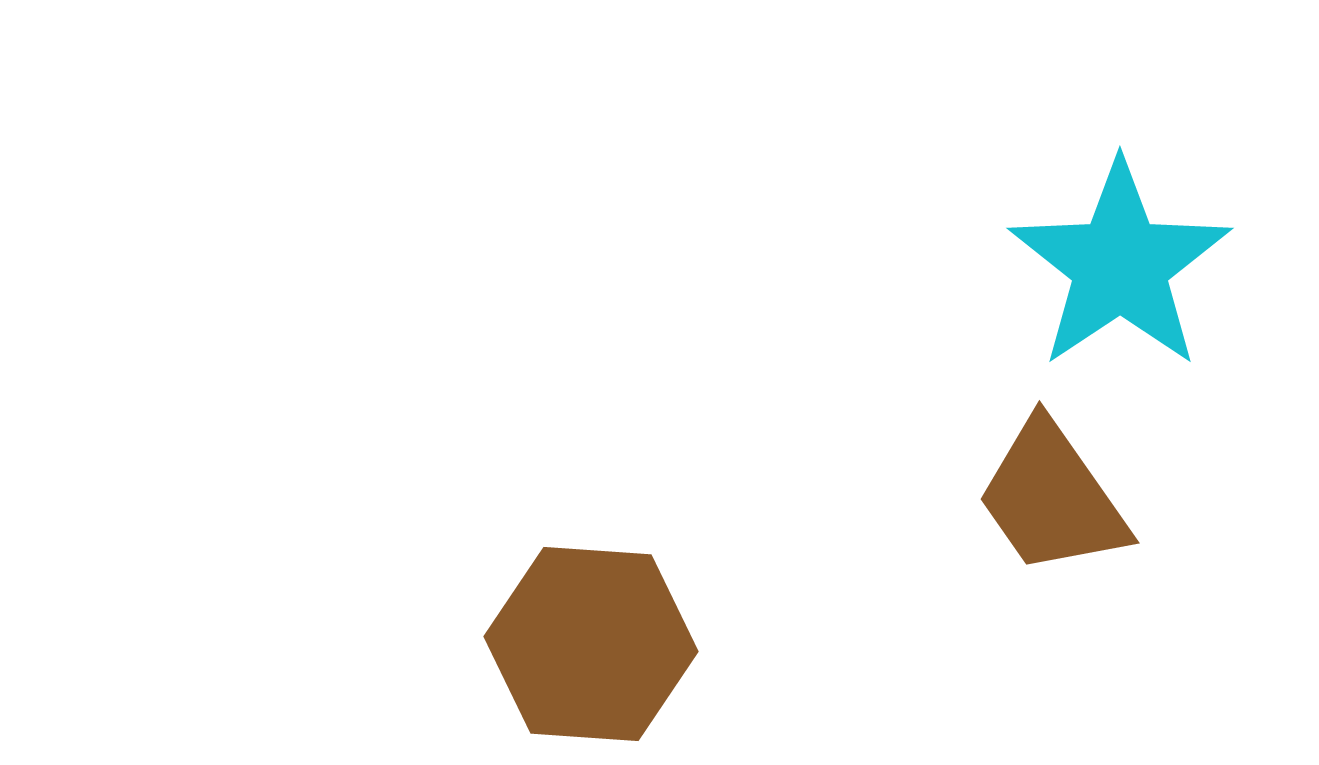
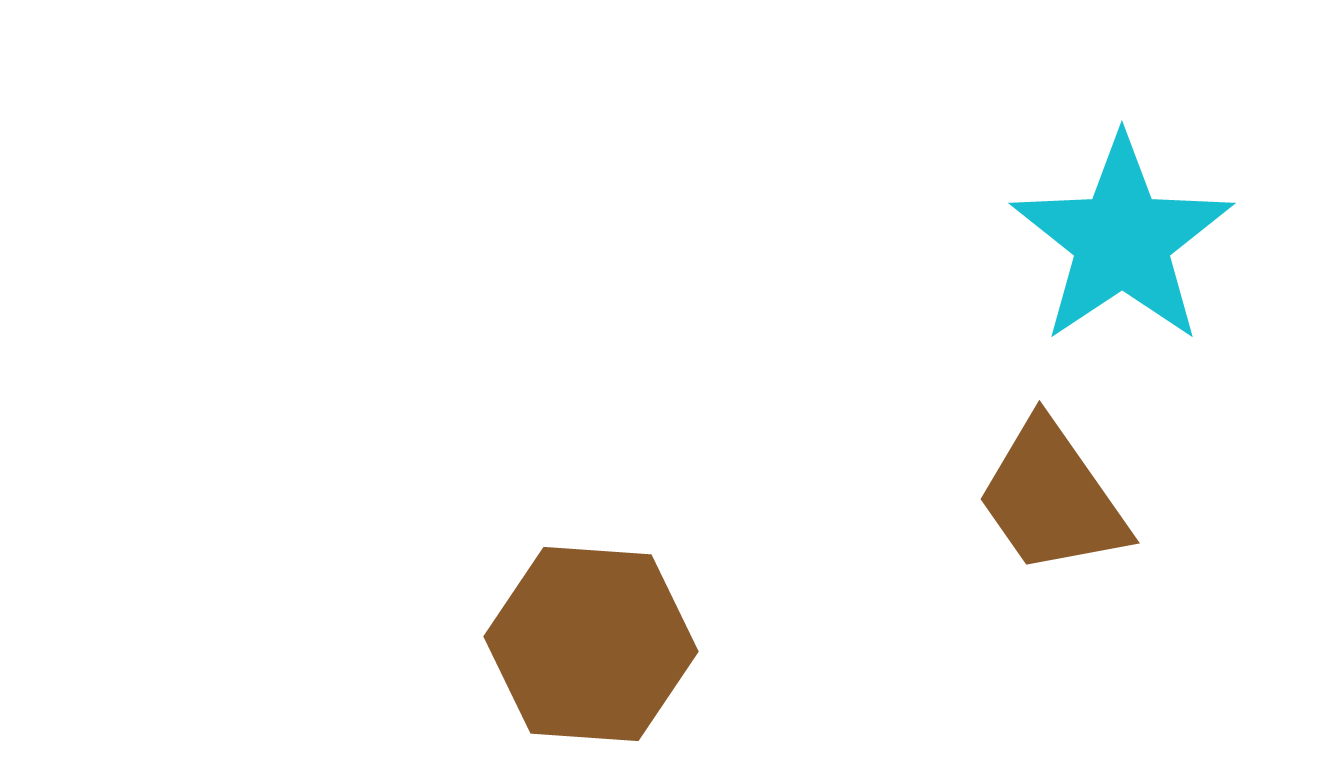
cyan star: moved 2 px right, 25 px up
